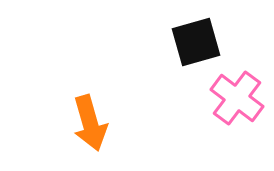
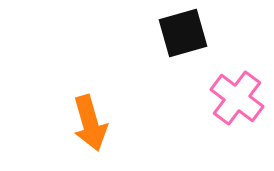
black square: moved 13 px left, 9 px up
